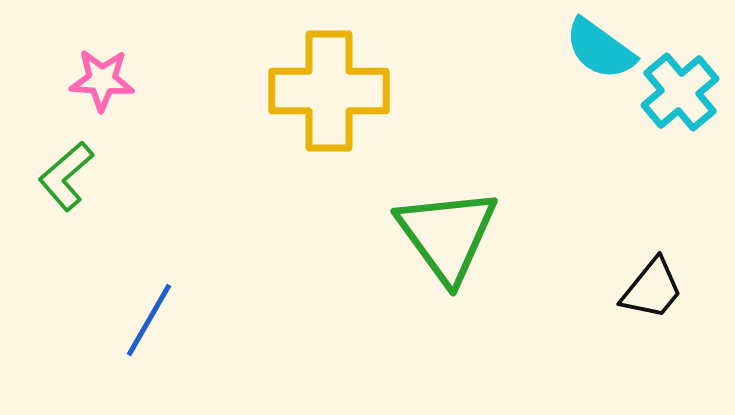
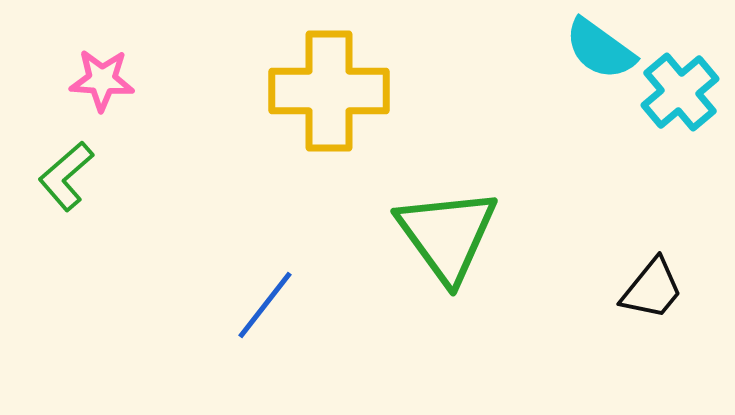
blue line: moved 116 px right, 15 px up; rotated 8 degrees clockwise
